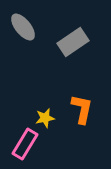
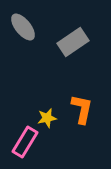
yellow star: moved 2 px right
pink rectangle: moved 2 px up
